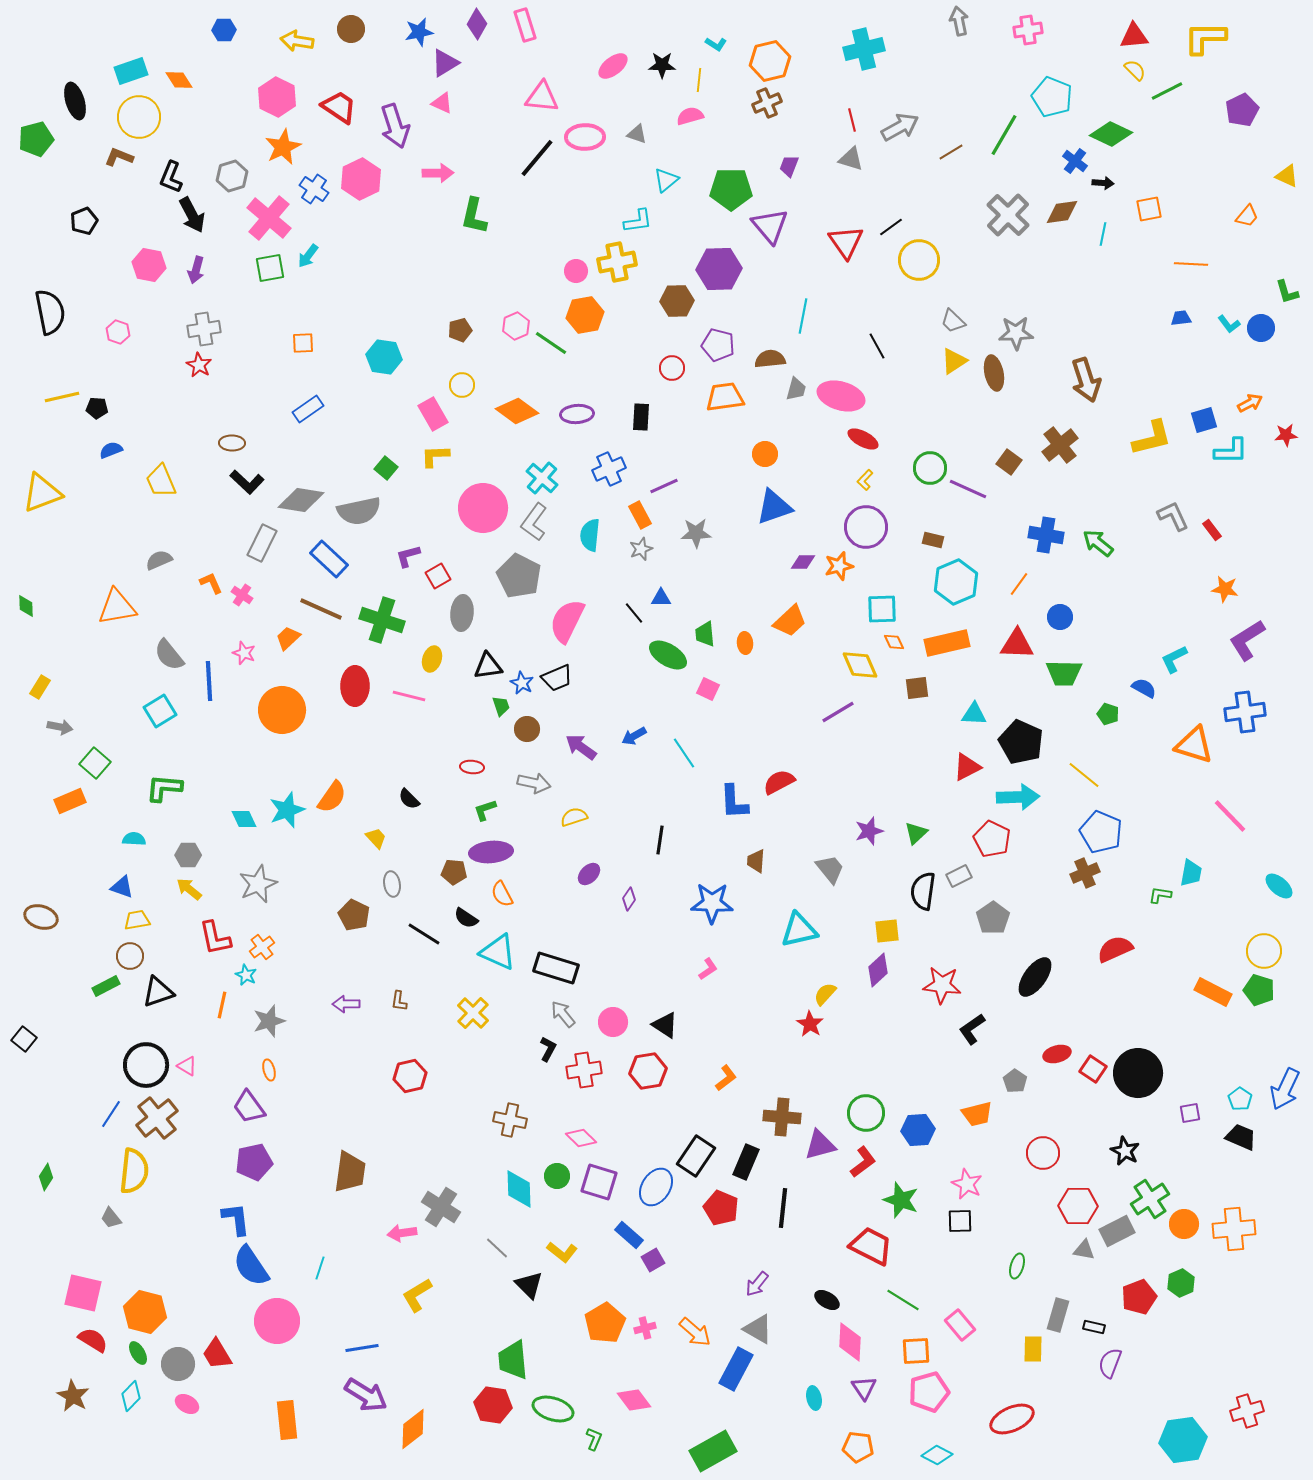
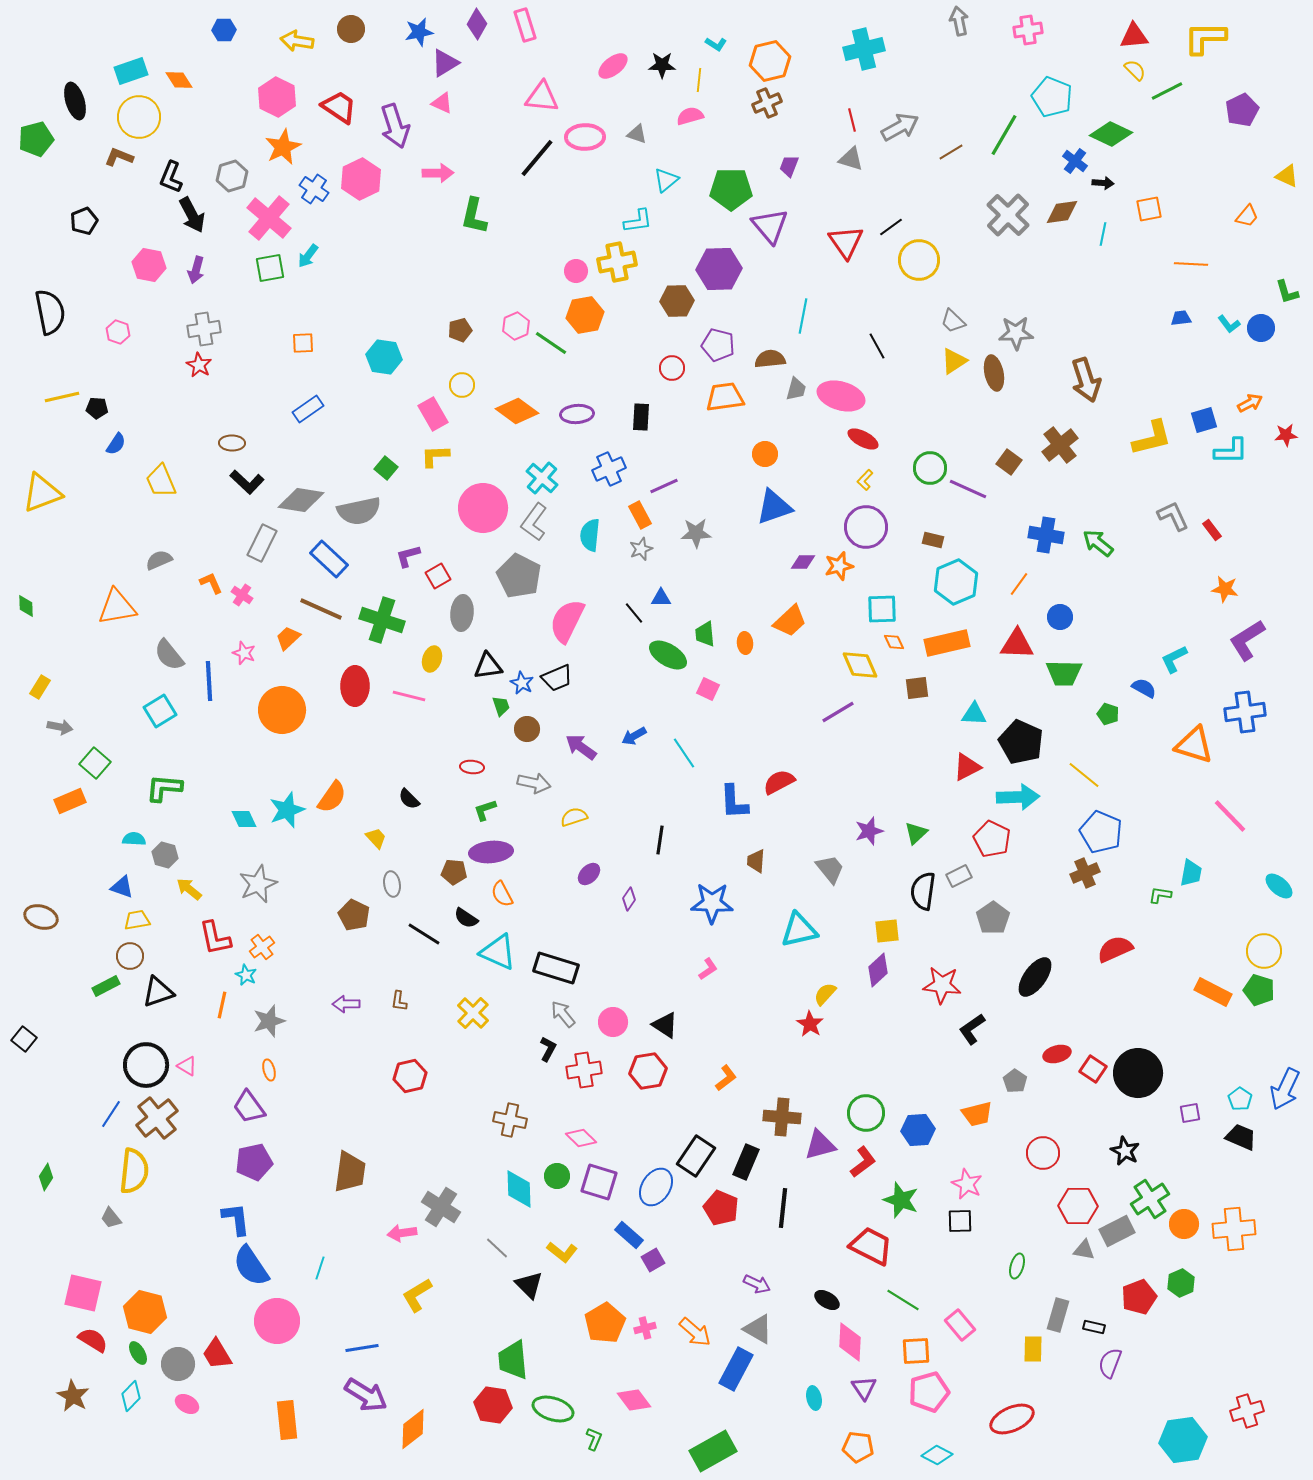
blue semicircle at (111, 450): moved 5 px right, 6 px up; rotated 145 degrees clockwise
gray hexagon at (188, 855): moved 23 px left; rotated 15 degrees clockwise
purple arrow at (757, 1284): rotated 104 degrees counterclockwise
